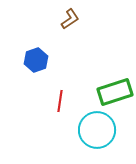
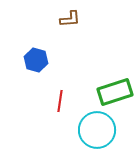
brown L-shape: rotated 30 degrees clockwise
blue hexagon: rotated 25 degrees counterclockwise
